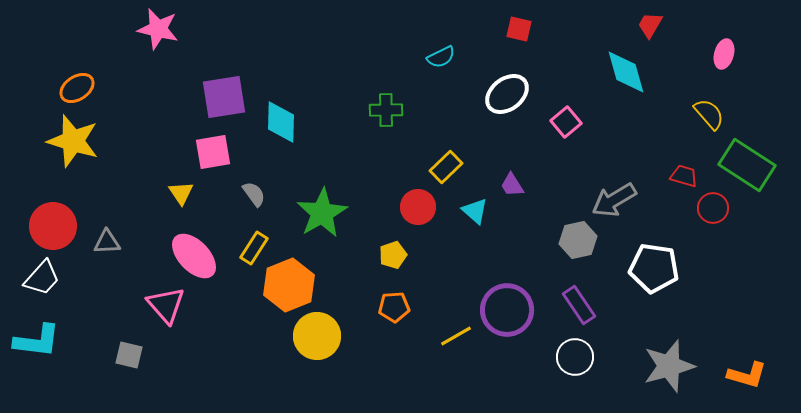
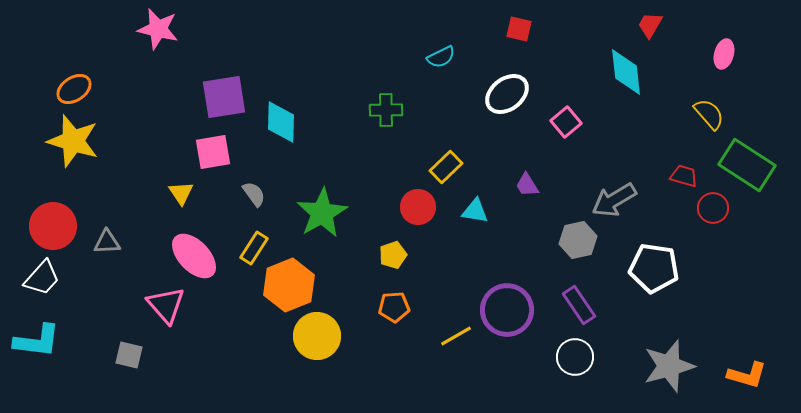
cyan diamond at (626, 72): rotated 9 degrees clockwise
orange ellipse at (77, 88): moved 3 px left, 1 px down
purple trapezoid at (512, 185): moved 15 px right
cyan triangle at (475, 211): rotated 32 degrees counterclockwise
